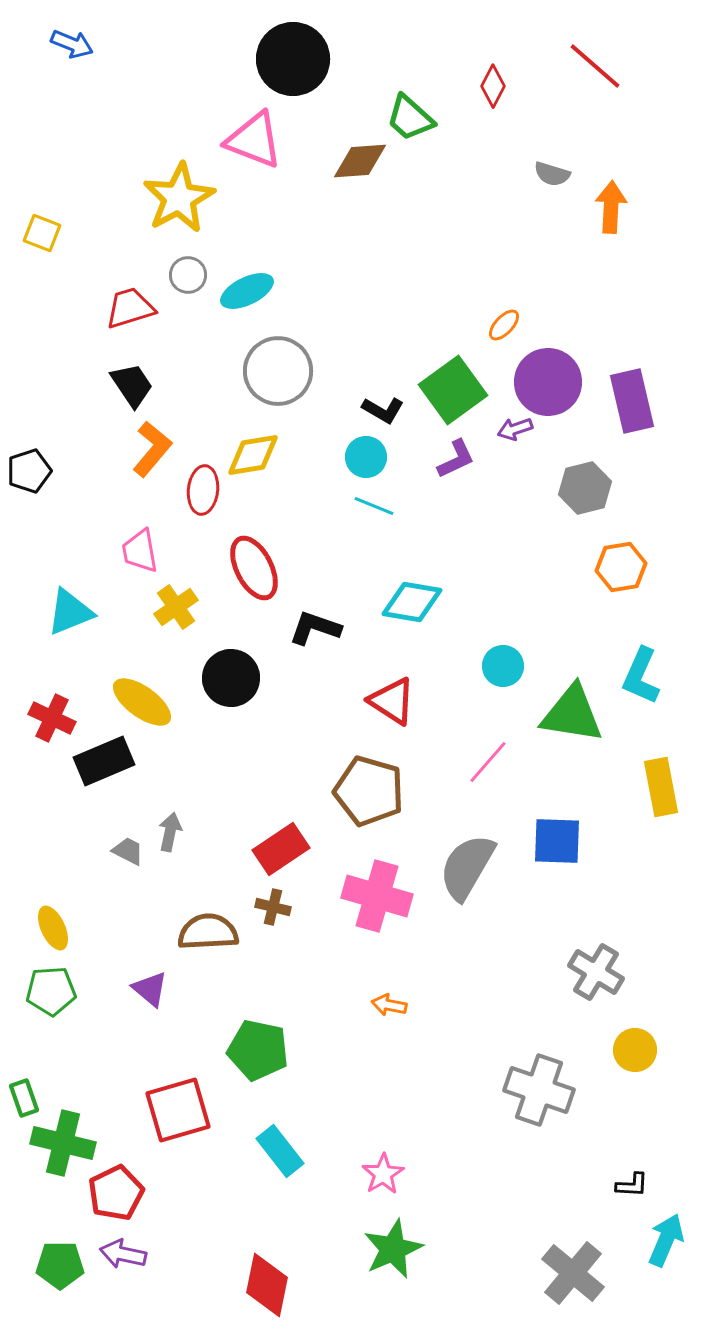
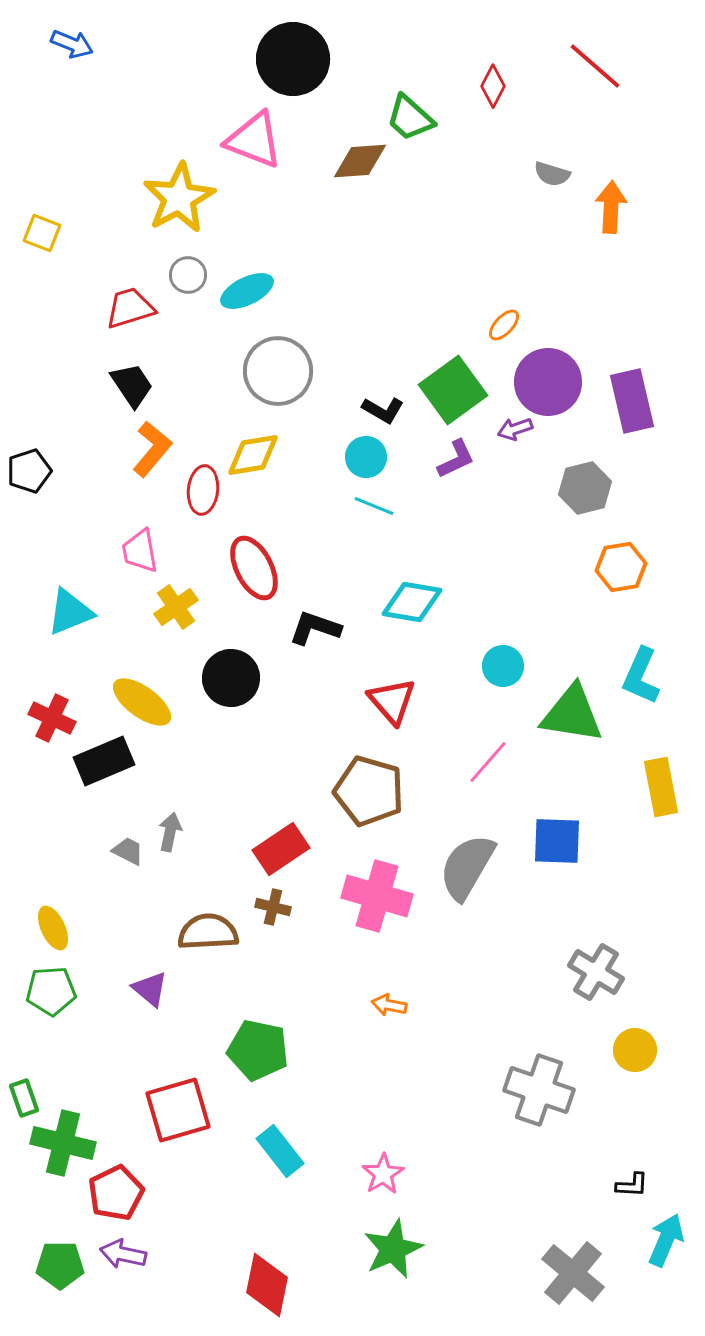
red triangle at (392, 701): rotated 16 degrees clockwise
